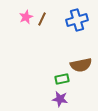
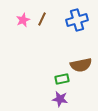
pink star: moved 3 px left, 3 px down
